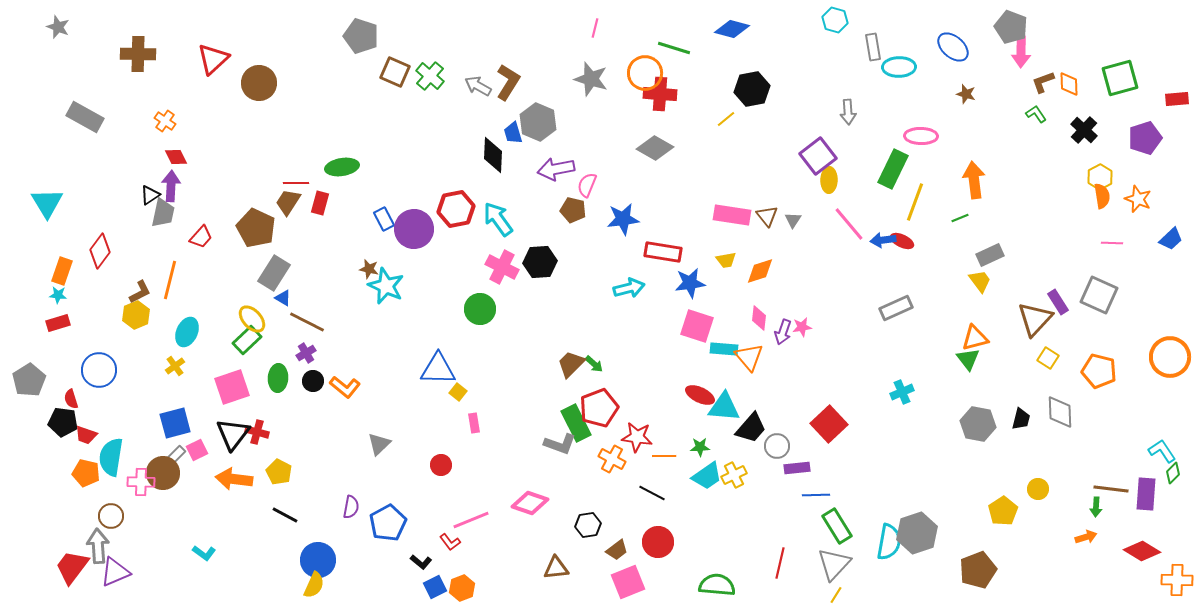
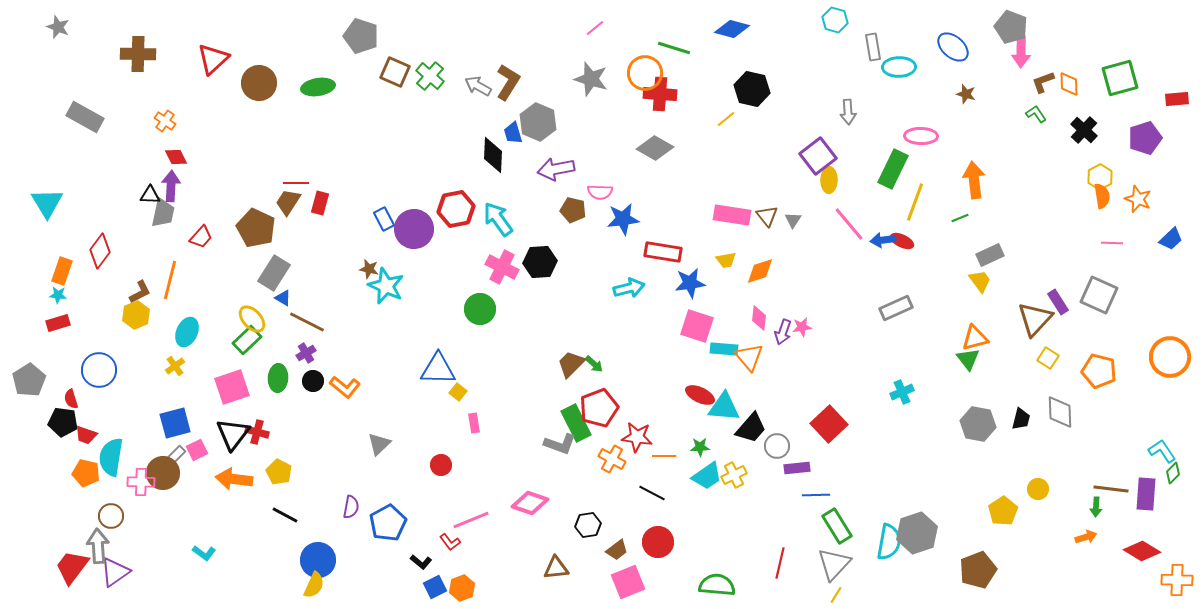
pink line at (595, 28): rotated 36 degrees clockwise
black hexagon at (752, 89): rotated 24 degrees clockwise
green ellipse at (342, 167): moved 24 px left, 80 px up
pink semicircle at (587, 185): moved 13 px right, 7 px down; rotated 110 degrees counterclockwise
black triangle at (150, 195): rotated 35 degrees clockwise
purple triangle at (115, 572): rotated 12 degrees counterclockwise
